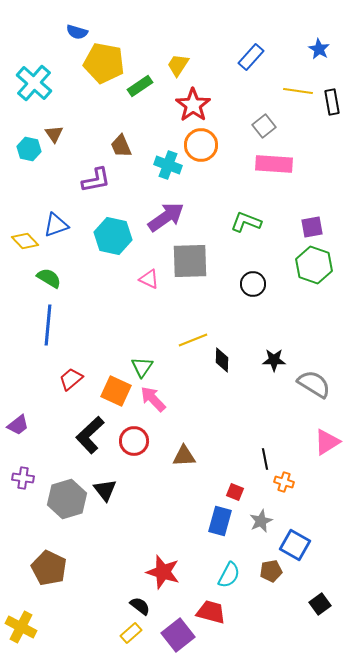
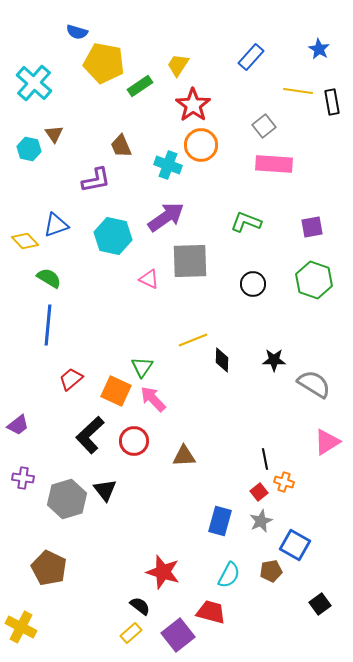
green hexagon at (314, 265): moved 15 px down
red square at (235, 492): moved 24 px right; rotated 30 degrees clockwise
